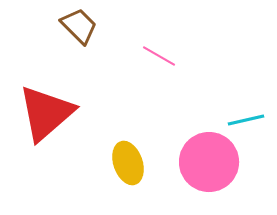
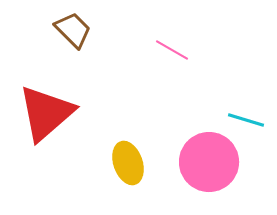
brown trapezoid: moved 6 px left, 4 px down
pink line: moved 13 px right, 6 px up
cyan line: rotated 30 degrees clockwise
